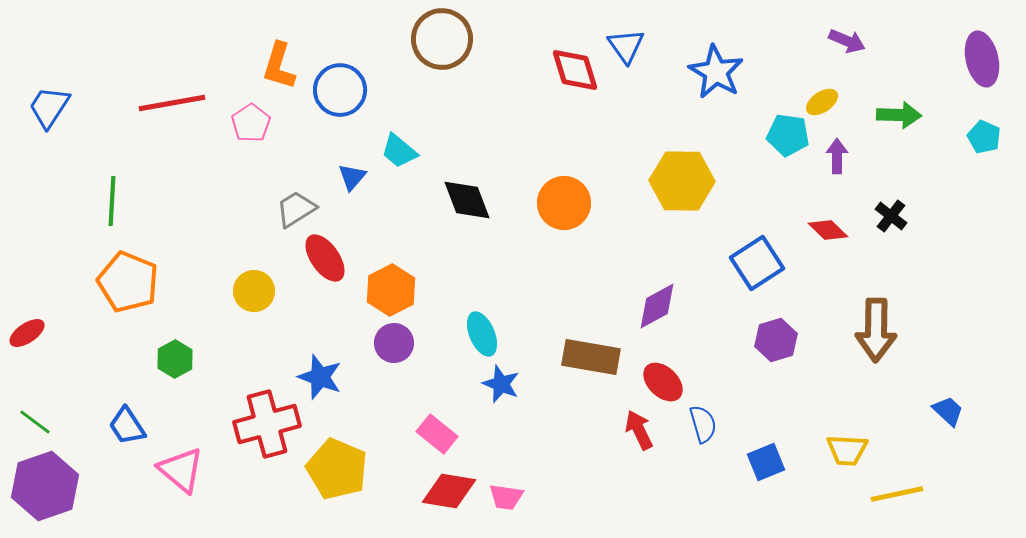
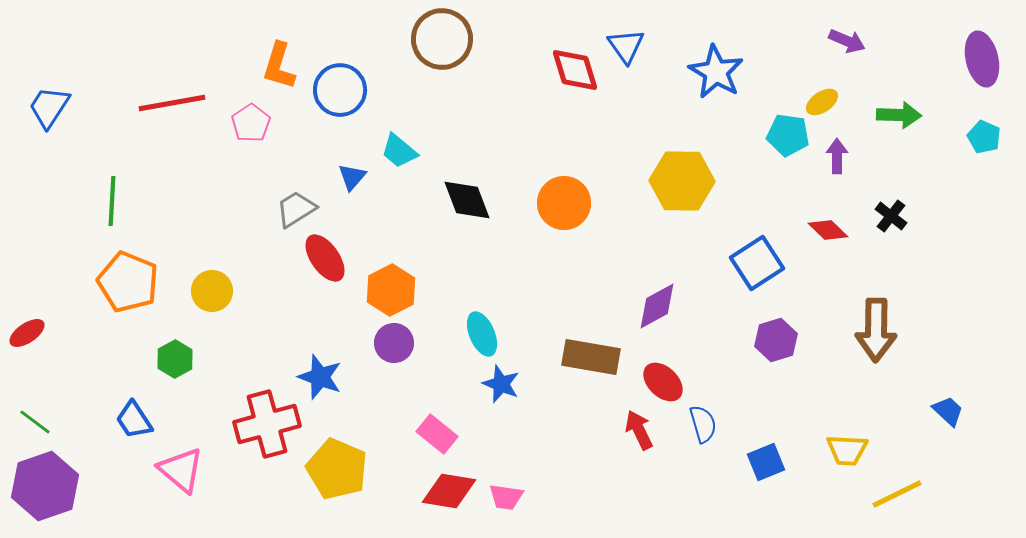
yellow circle at (254, 291): moved 42 px left
blue trapezoid at (127, 426): moved 7 px right, 6 px up
yellow line at (897, 494): rotated 14 degrees counterclockwise
